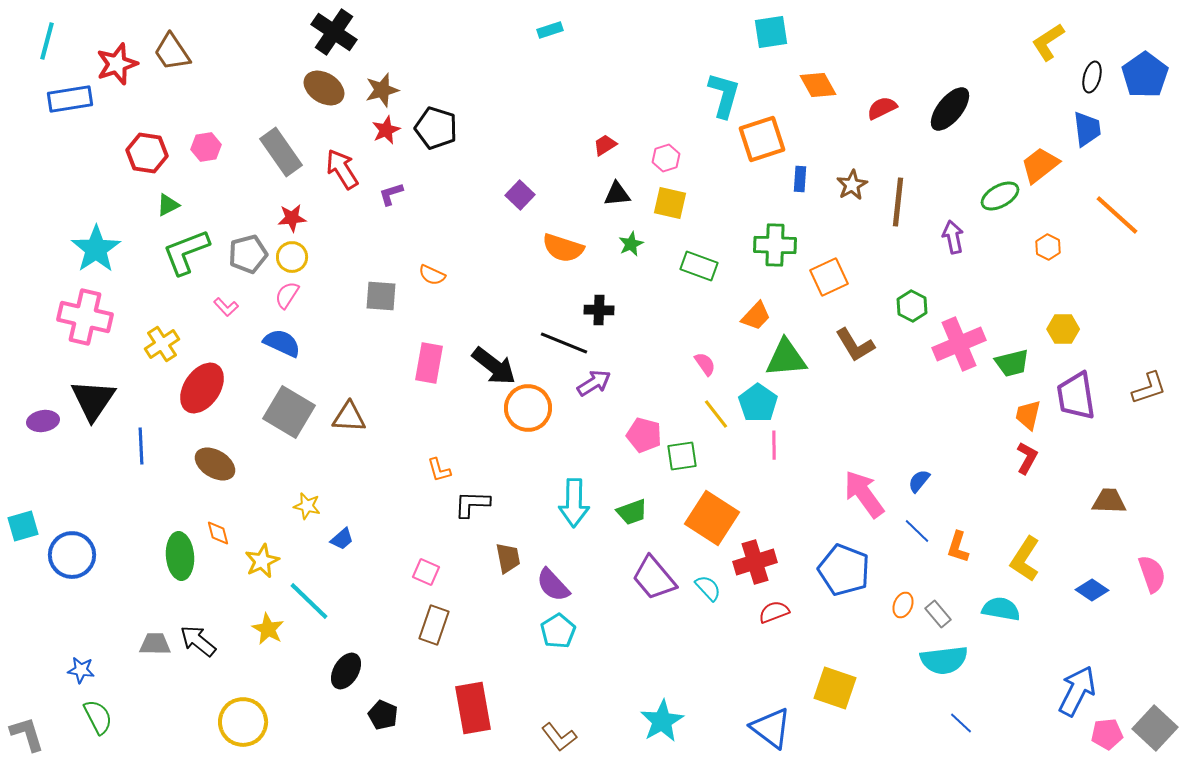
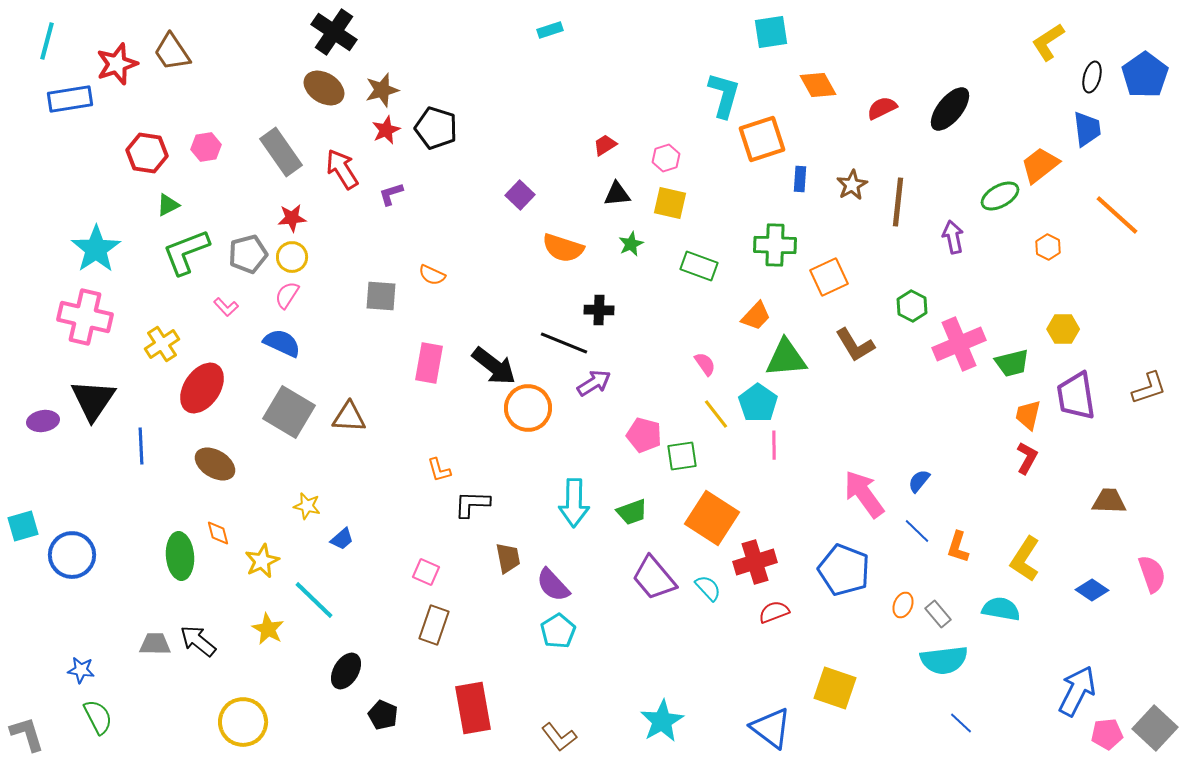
cyan line at (309, 601): moved 5 px right, 1 px up
